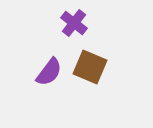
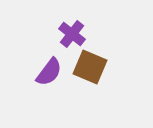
purple cross: moved 2 px left, 11 px down
